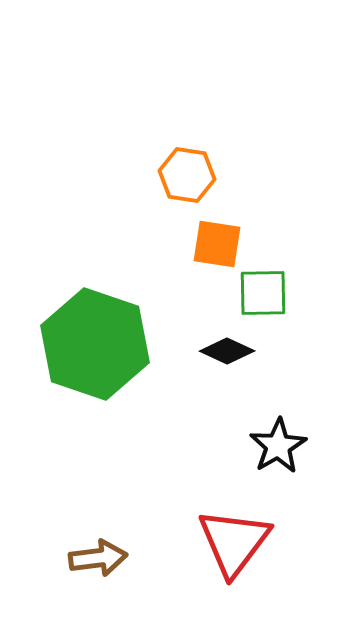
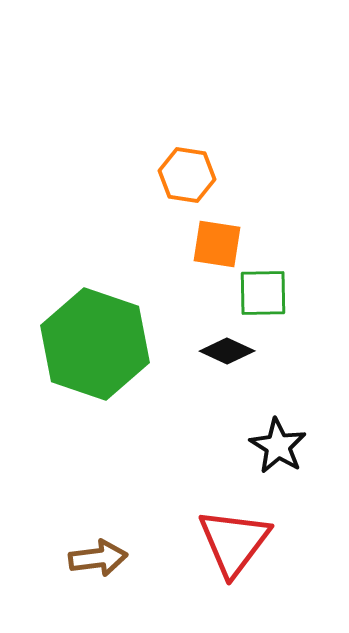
black star: rotated 10 degrees counterclockwise
